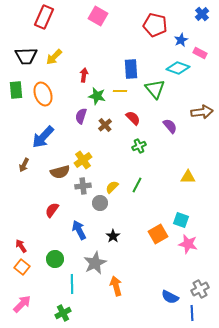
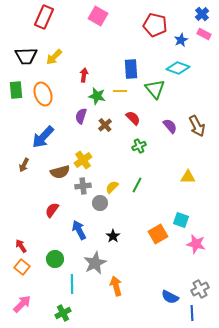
pink rectangle at (200, 53): moved 4 px right, 19 px up
brown arrow at (202, 112): moved 5 px left, 14 px down; rotated 70 degrees clockwise
pink star at (188, 244): moved 8 px right
